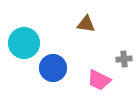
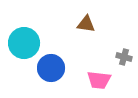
gray cross: moved 2 px up; rotated 21 degrees clockwise
blue circle: moved 2 px left
pink trapezoid: rotated 20 degrees counterclockwise
